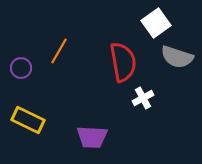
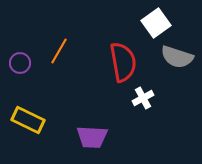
purple circle: moved 1 px left, 5 px up
